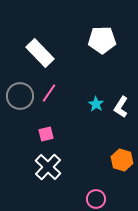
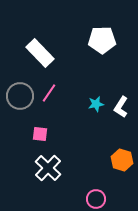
cyan star: rotated 28 degrees clockwise
pink square: moved 6 px left; rotated 21 degrees clockwise
white cross: moved 1 px down
